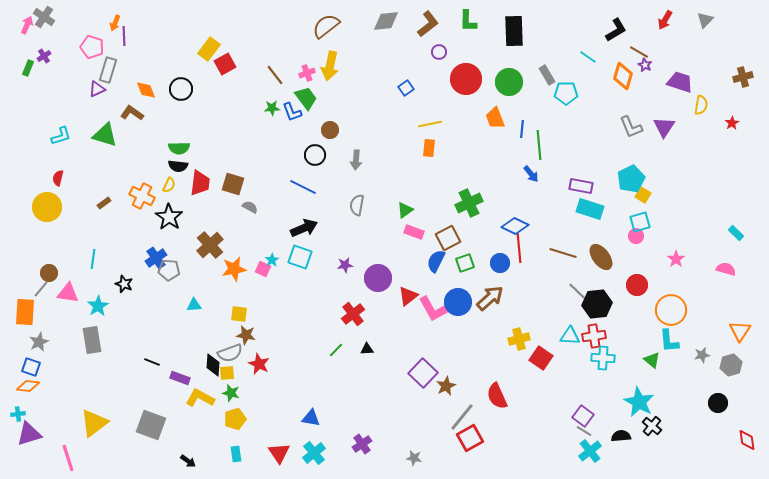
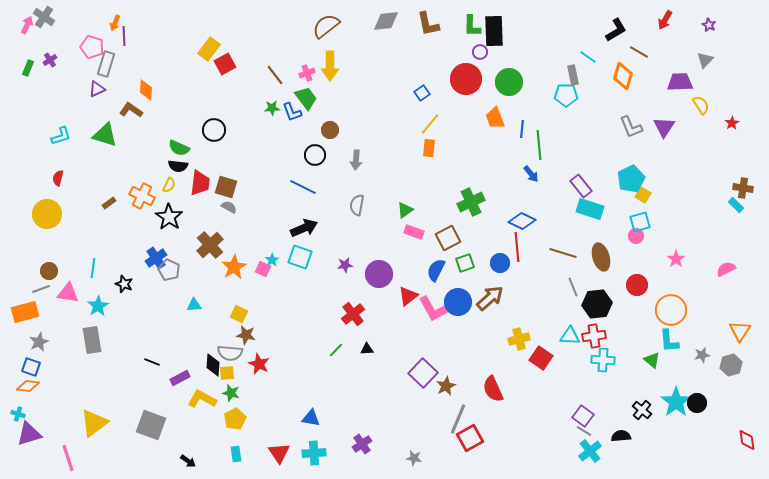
gray triangle at (705, 20): moved 40 px down
green L-shape at (468, 21): moved 4 px right, 5 px down
brown L-shape at (428, 24): rotated 116 degrees clockwise
black rectangle at (514, 31): moved 20 px left
purple circle at (439, 52): moved 41 px right
purple cross at (44, 56): moved 6 px right, 4 px down
purple star at (645, 65): moved 64 px right, 40 px up
yellow arrow at (330, 66): rotated 12 degrees counterclockwise
gray rectangle at (108, 70): moved 2 px left, 6 px up
gray rectangle at (547, 75): moved 26 px right; rotated 18 degrees clockwise
brown cross at (743, 77): moved 111 px down; rotated 24 degrees clockwise
purple trapezoid at (680, 82): rotated 20 degrees counterclockwise
blue square at (406, 88): moved 16 px right, 5 px down
black circle at (181, 89): moved 33 px right, 41 px down
orange diamond at (146, 90): rotated 25 degrees clockwise
cyan pentagon at (566, 93): moved 2 px down
yellow semicircle at (701, 105): rotated 42 degrees counterclockwise
brown L-shape at (132, 113): moved 1 px left, 3 px up
yellow line at (430, 124): rotated 40 degrees counterclockwise
green semicircle at (179, 148): rotated 25 degrees clockwise
brown square at (233, 184): moved 7 px left, 3 px down
purple rectangle at (581, 186): rotated 40 degrees clockwise
brown rectangle at (104, 203): moved 5 px right
green cross at (469, 203): moved 2 px right, 1 px up
yellow circle at (47, 207): moved 7 px down
gray semicircle at (250, 207): moved 21 px left
blue diamond at (515, 226): moved 7 px right, 5 px up
cyan rectangle at (736, 233): moved 28 px up
red line at (519, 248): moved 2 px left, 1 px up
brown ellipse at (601, 257): rotated 20 degrees clockwise
cyan line at (93, 259): moved 9 px down
blue semicircle at (436, 261): moved 9 px down
orange star at (234, 269): moved 2 px up; rotated 20 degrees counterclockwise
pink semicircle at (726, 269): rotated 42 degrees counterclockwise
gray pentagon at (169, 270): rotated 20 degrees clockwise
brown circle at (49, 273): moved 2 px up
purple circle at (378, 278): moved 1 px right, 4 px up
gray line at (41, 289): rotated 30 degrees clockwise
gray line at (577, 291): moved 4 px left, 4 px up; rotated 24 degrees clockwise
orange rectangle at (25, 312): rotated 72 degrees clockwise
yellow square at (239, 314): rotated 18 degrees clockwise
gray semicircle at (230, 353): rotated 25 degrees clockwise
cyan cross at (603, 358): moved 2 px down
purple rectangle at (180, 378): rotated 48 degrees counterclockwise
red semicircle at (497, 396): moved 4 px left, 7 px up
yellow L-shape at (200, 398): moved 2 px right, 1 px down
cyan star at (639, 402): moved 37 px right; rotated 8 degrees clockwise
black circle at (718, 403): moved 21 px left
cyan cross at (18, 414): rotated 24 degrees clockwise
gray line at (462, 417): moved 4 px left, 2 px down; rotated 16 degrees counterclockwise
yellow pentagon at (235, 419): rotated 10 degrees counterclockwise
black cross at (652, 426): moved 10 px left, 16 px up
cyan cross at (314, 453): rotated 35 degrees clockwise
